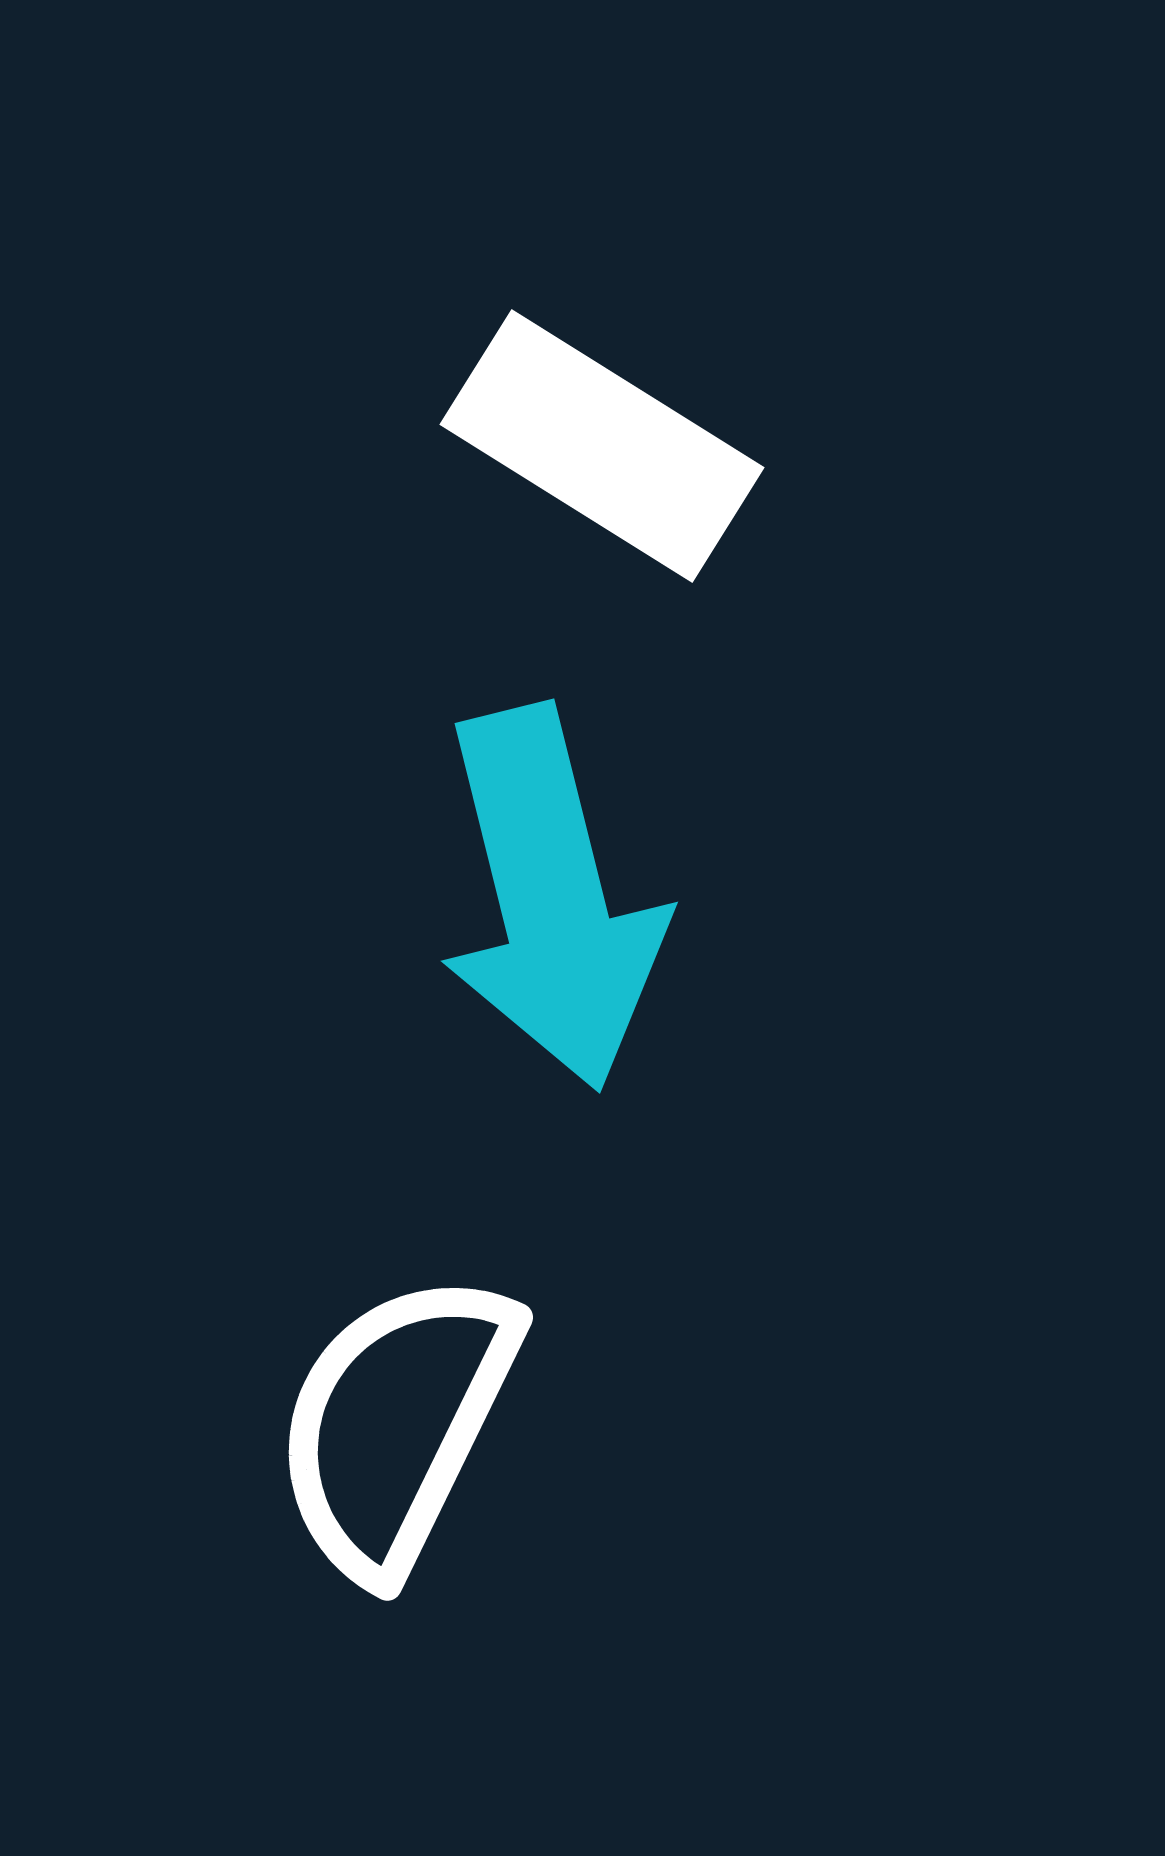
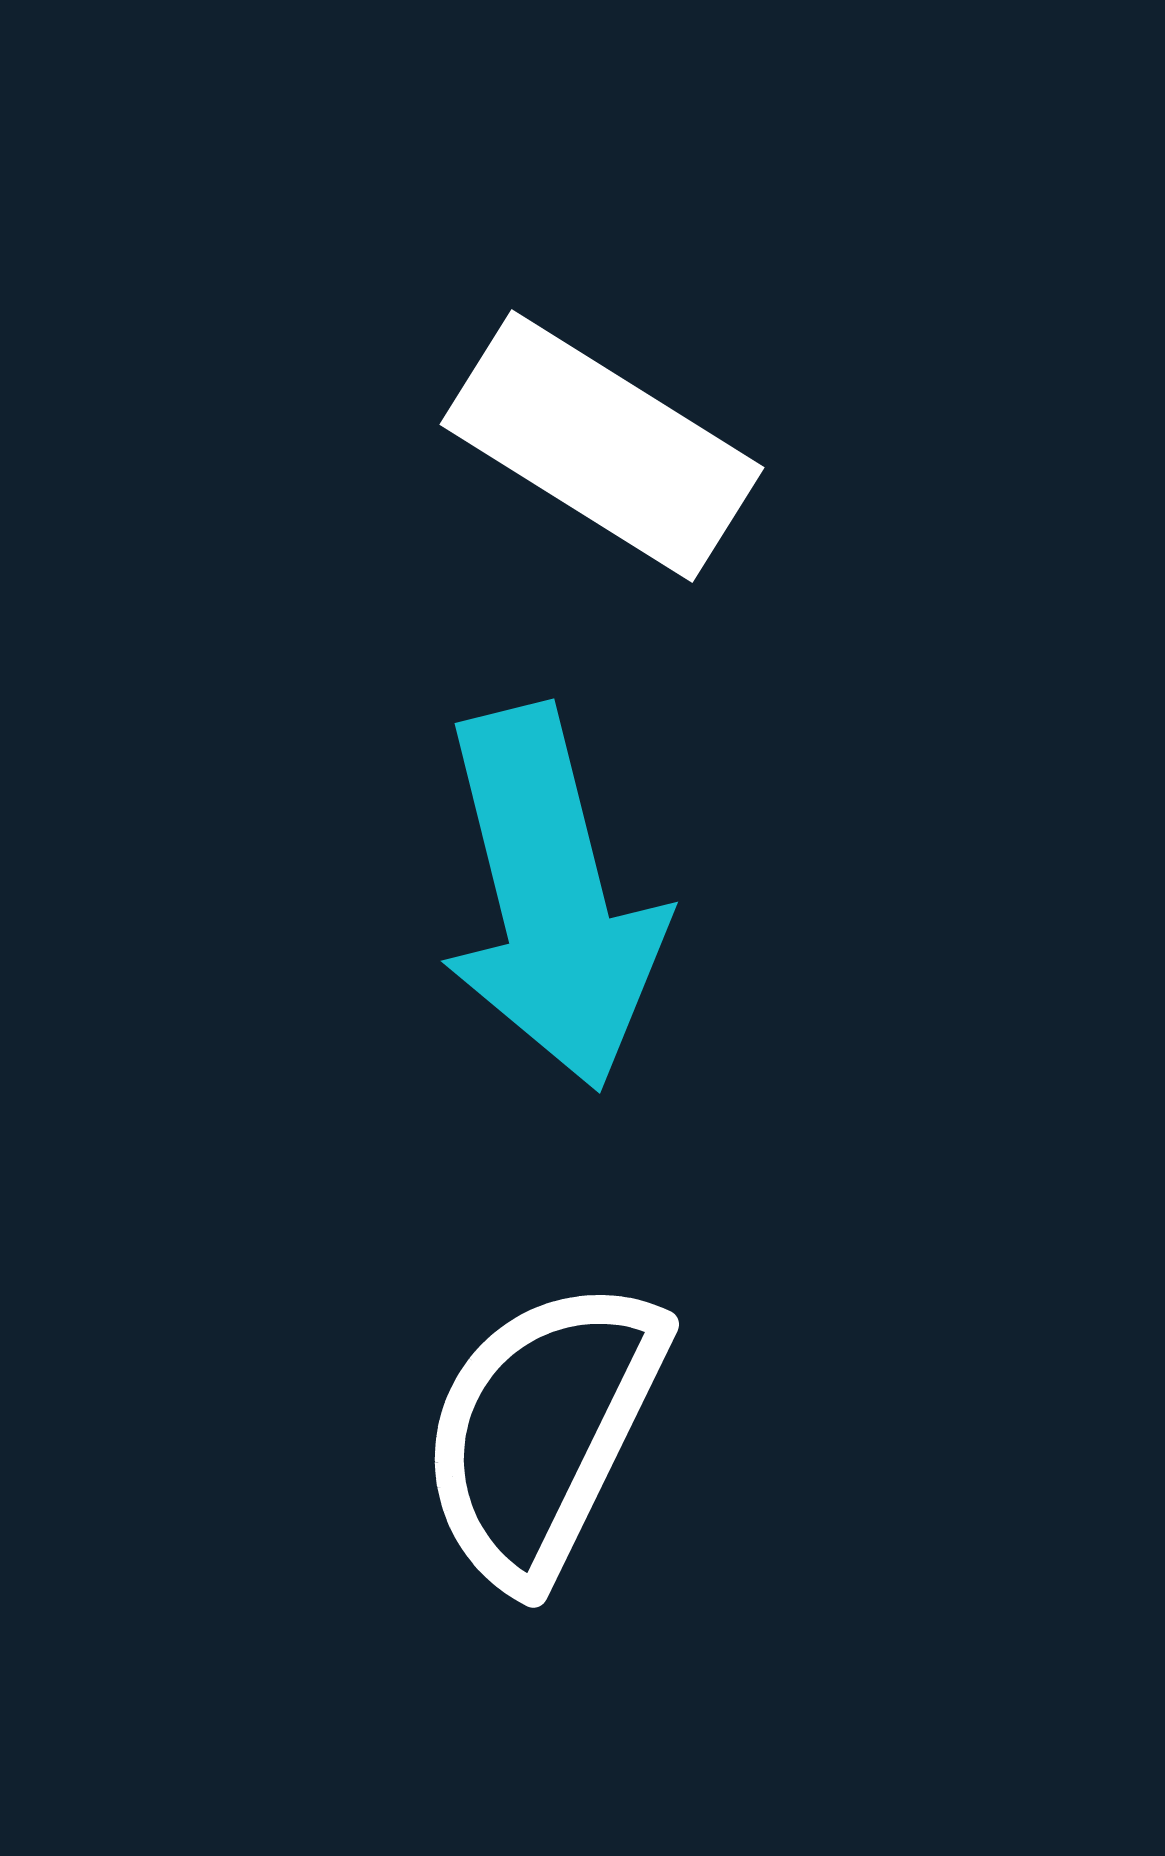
white semicircle: moved 146 px right, 7 px down
